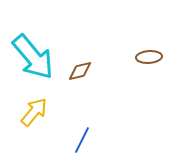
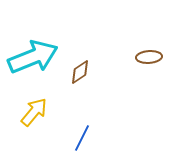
cyan arrow: rotated 72 degrees counterclockwise
brown diamond: moved 1 px down; rotated 20 degrees counterclockwise
blue line: moved 2 px up
